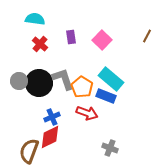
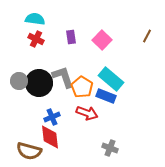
red cross: moved 4 px left, 5 px up; rotated 14 degrees counterclockwise
gray L-shape: moved 2 px up
red diamond: rotated 70 degrees counterclockwise
brown semicircle: rotated 95 degrees counterclockwise
